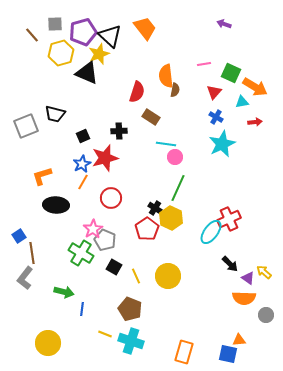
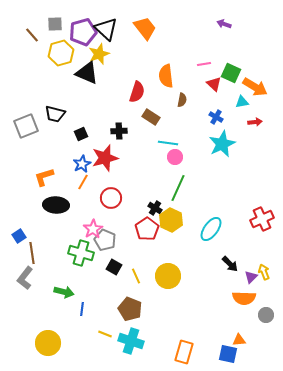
black triangle at (110, 36): moved 4 px left, 7 px up
brown semicircle at (175, 90): moved 7 px right, 10 px down
red triangle at (214, 92): moved 8 px up; rotated 28 degrees counterclockwise
black square at (83, 136): moved 2 px left, 2 px up
cyan line at (166, 144): moved 2 px right, 1 px up
orange L-shape at (42, 176): moved 2 px right, 1 px down
yellow hexagon at (171, 218): moved 2 px down
red cross at (229, 219): moved 33 px right
cyan ellipse at (211, 232): moved 3 px up
green cross at (81, 253): rotated 15 degrees counterclockwise
yellow arrow at (264, 272): rotated 28 degrees clockwise
purple triangle at (248, 278): moved 3 px right, 1 px up; rotated 40 degrees clockwise
